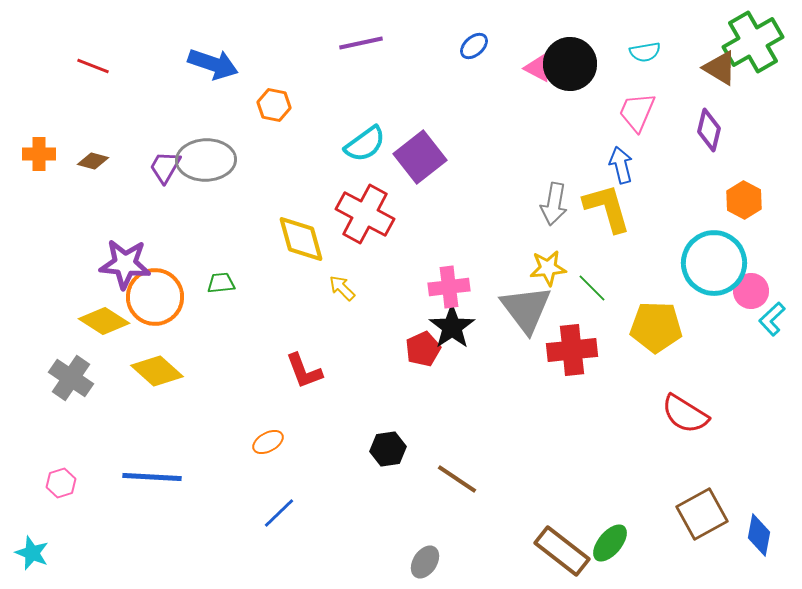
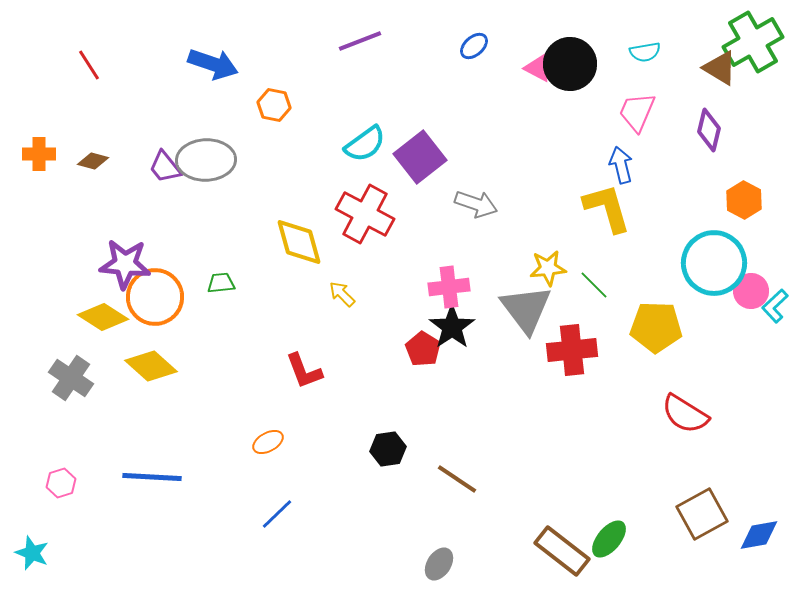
purple line at (361, 43): moved 1 px left, 2 px up; rotated 9 degrees counterclockwise
red line at (93, 66): moved 4 px left, 1 px up; rotated 36 degrees clockwise
purple trapezoid at (165, 167): rotated 69 degrees counterclockwise
gray arrow at (554, 204): moved 78 px left; rotated 81 degrees counterclockwise
yellow diamond at (301, 239): moved 2 px left, 3 px down
yellow arrow at (342, 288): moved 6 px down
green line at (592, 288): moved 2 px right, 3 px up
cyan L-shape at (772, 319): moved 3 px right, 13 px up
yellow diamond at (104, 321): moved 1 px left, 4 px up
red pentagon at (423, 349): rotated 16 degrees counterclockwise
yellow diamond at (157, 371): moved 6 px left, 5 px up
blue line at (279, 513): moved 2 px left, 1 px down
blue diamond at (759, 535): rotated 69 degrees clockwise
green ellipse at (610, 543): moved 1 px left, 4 px up
gray ellipse at (425, 562): moved 14 px right, 2 px down
